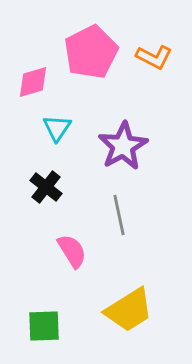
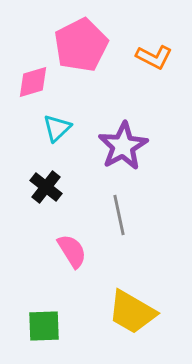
pink pentagon: moved 10 px left, 7 px up
cyan triangle: rotated 12 degrees clockwise
yellow trapezoid: moved 3 px right, 2 px down; rotated 62 degrees clockwise
